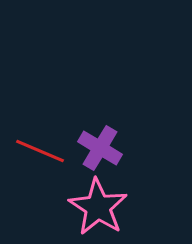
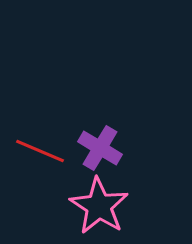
pink star: moved 1 px right, 1 px up
